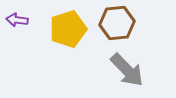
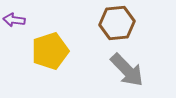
purple arrow: moved 3 px left
yellow pentagon: moved 18 px left, 22 px down
